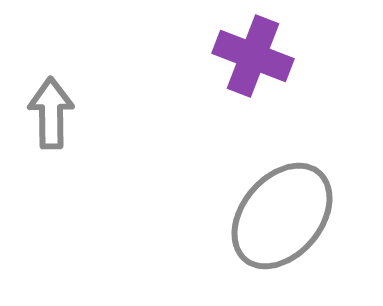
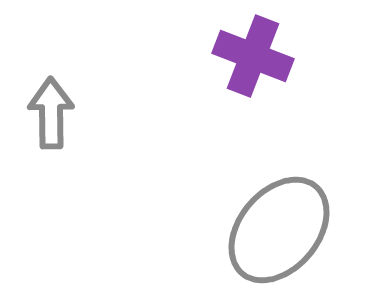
gray ellipse: moved 3 px left, 14 px down
